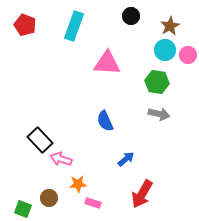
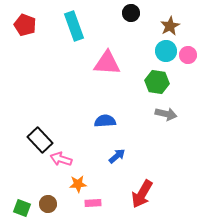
black circle: moved 3 px up
cyan rectangle: rotated 40 degrees counterclockwise
cyan circle: moved 1 px right, 1 px down
gray arrow: moved 7 px right
blue semicircle: rotated 110 degrees clockwise
blue arrow: moved 9 px left, 3 px up
brown circle: moved 1 px left, 6 px down
pink rectangle: rotated 21 degrees counterclockwise
green square: moved 1 px left, 1 px up
